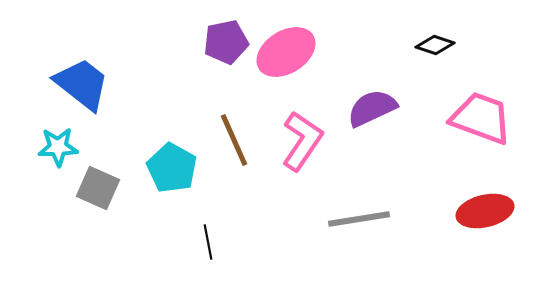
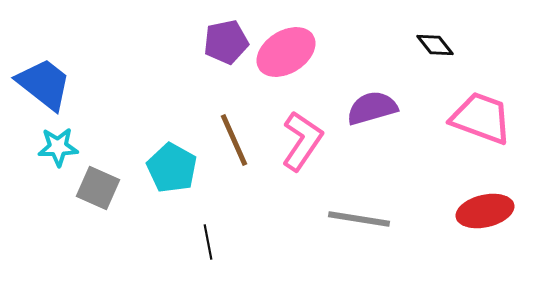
black diamond: rotated 33 degrees clockwise
blue trapezoid: moved 38 px left
purple semicircle: rotated 9 degrees clockwise
gray line: rotated 18 degrees clockwise
